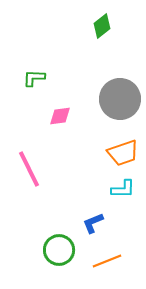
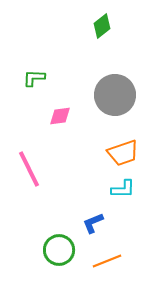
gray circle: moved 5 px left, 4 px up
